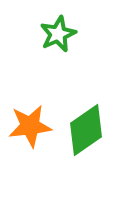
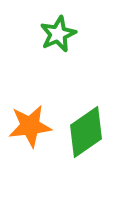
green diamond: moved 2 px down
